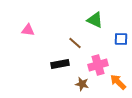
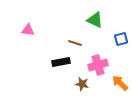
blue square: rotated 16 degrees counterclockwise
brown line: rotated 24 degrees counterclockwise
black rectangle: moved 1 px right, 2 px up
orange arrow: moved 2 px right, 1 px down
